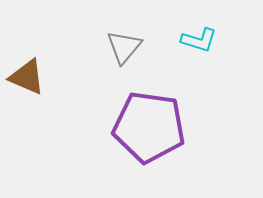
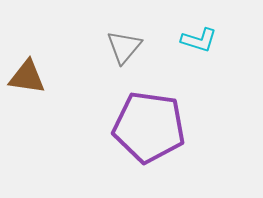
brown triangle: rotated 15 degrees counterclockwise
